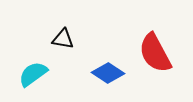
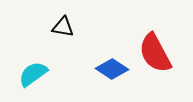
black triangle: moved 12 px up
blue diamond: moved 4 px right, 4 px up
